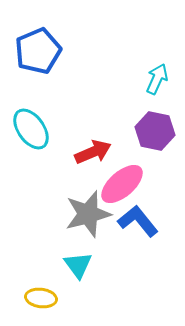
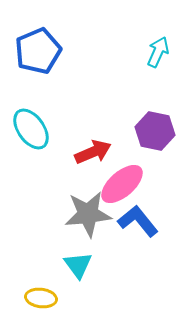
cyan arrow: moved 1 px right, 27 px up
gray star: rotated 9 degrees clockwise
